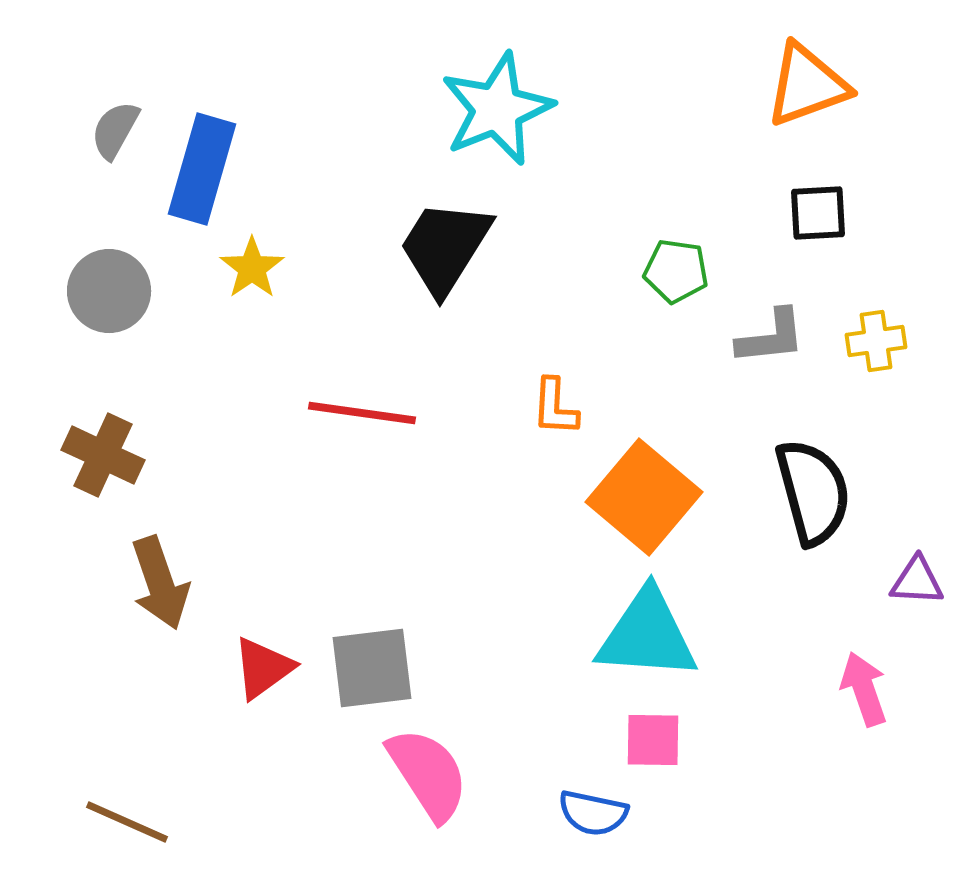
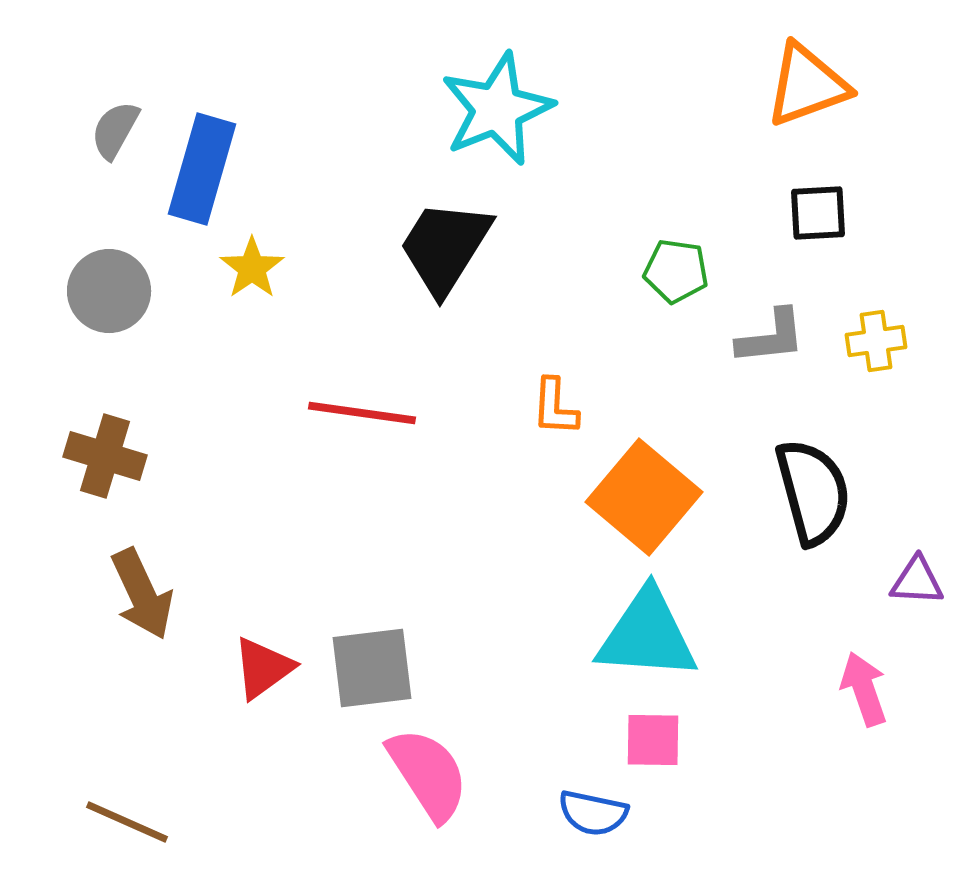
brown cross: moved 2 px right, 1 px down; rotated 8 degrees counterclockwise
brown arrow: moved 18 px left, 11 px down; rotated 6 degrees counterclockwise
